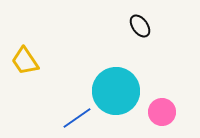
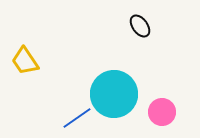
cyan circle: moved 2 px left, 3 px down
